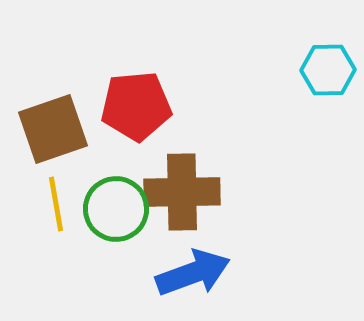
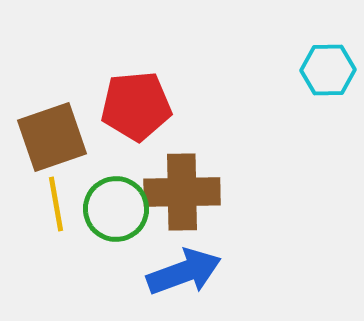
brown square: moved 1 px left, 8 px down
blue arrow: moved 9 px left, 1 px up
